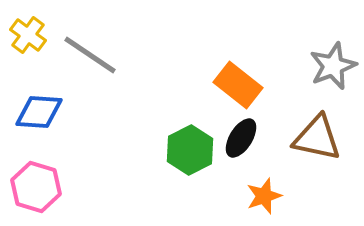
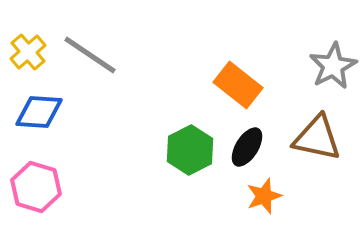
yellow cross: moved 17 px down; rotated 12 degrees clockwise
gray star: rotated 6 degrees counterclockwise
black ellipse: moved 6 px right, 9 px down
